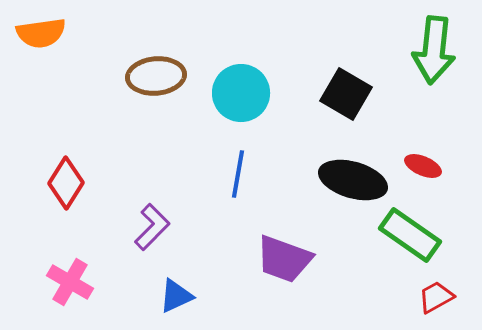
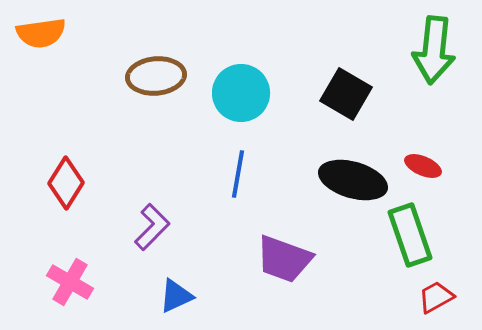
green rectangle: rotated 36 degrees clockwise
